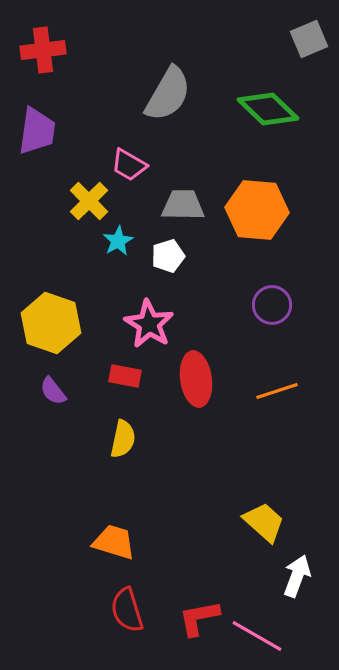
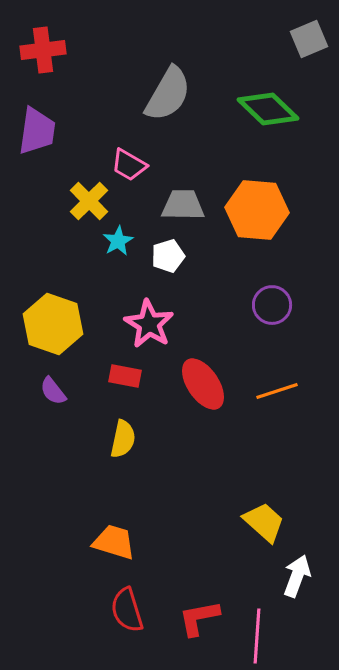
yellow hexagon: moved 2 px right, 1 px down
red ellipse: moved 7 px right, 5 px down; rotated 26 degrees counterclockwise
pink line: rotated 64 degrees clockwise
